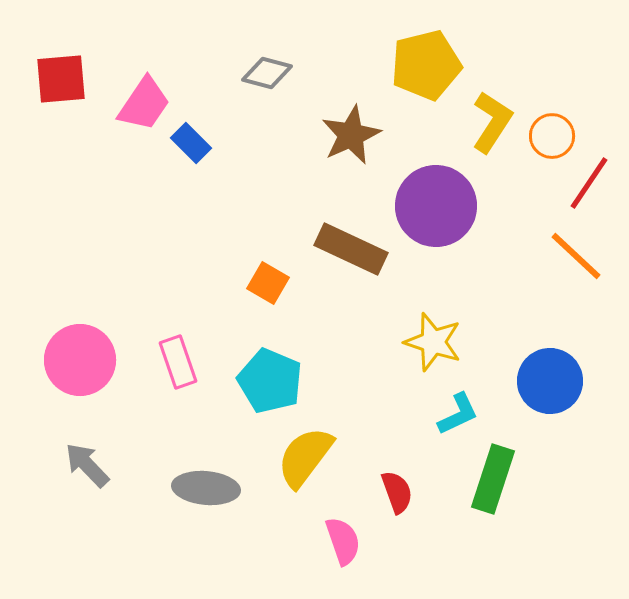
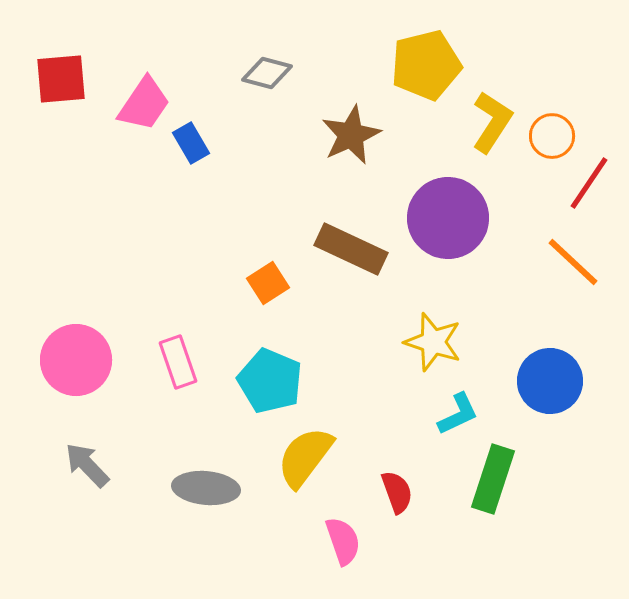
blue rectangle: rotated 15 degrees clockwise
purple circle: moved 12 px right, 12 px down
orange line: moved 3 px left, 6 px down
orange square: rotated 27 degrees clockwise
pink circle: moved 4 px left
